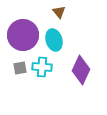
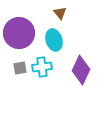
brown triangle: moved 1 px right, 1 px down
purple circle: moved 4 px left, 2 px up
cyan cross: rotated 12 degrees counterclockwise
